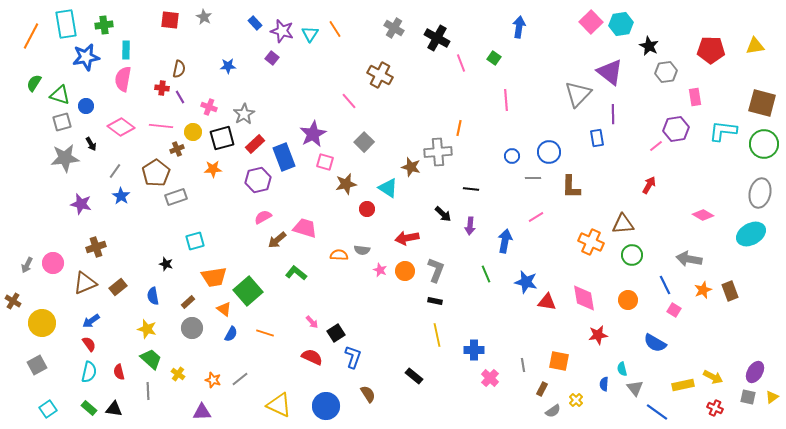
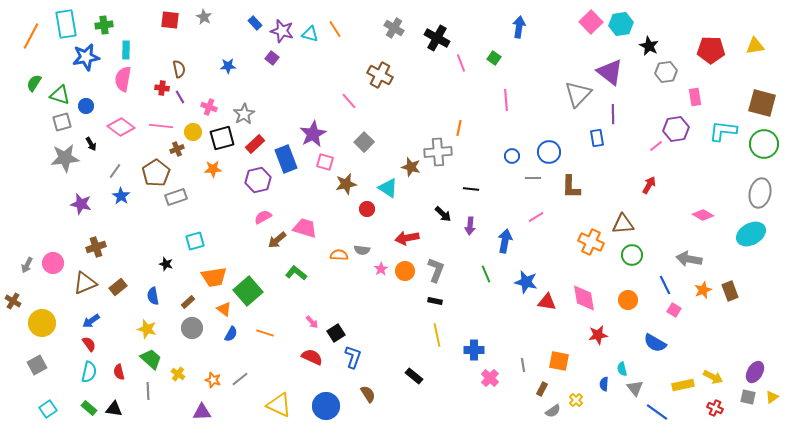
cyan triangle at (310, 34): rotated 48 degrees counterclockwise
brown semicircle at (179, 69): rotated 24 degrees counterclockwise
blue rectangle at (284, 157): moved 2 px right, 2 px down
pink star at (380, 270): moved 1 px right, 1 px up; rotated 16 degrees clockwise
